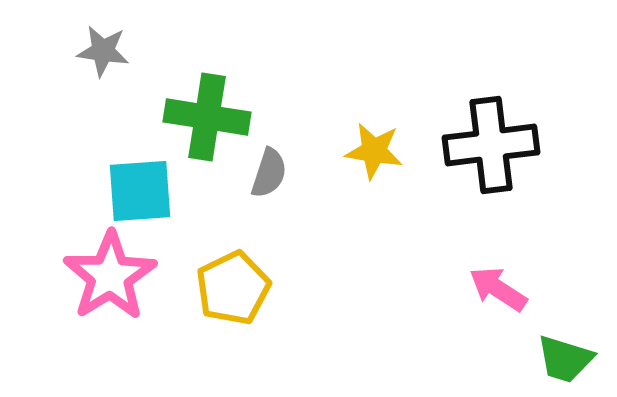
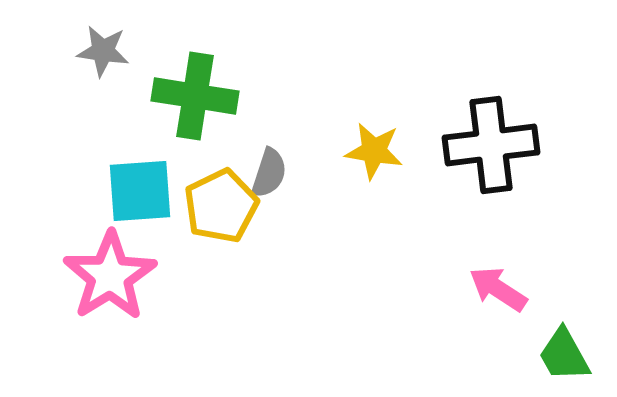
green cross: moved 12 px left, 21 px up
yellow pentagon: moved 12 px left, 82 px up
green trapezoid: moved 1 px left, 4 px up; rotated 44 degrees clockwise
